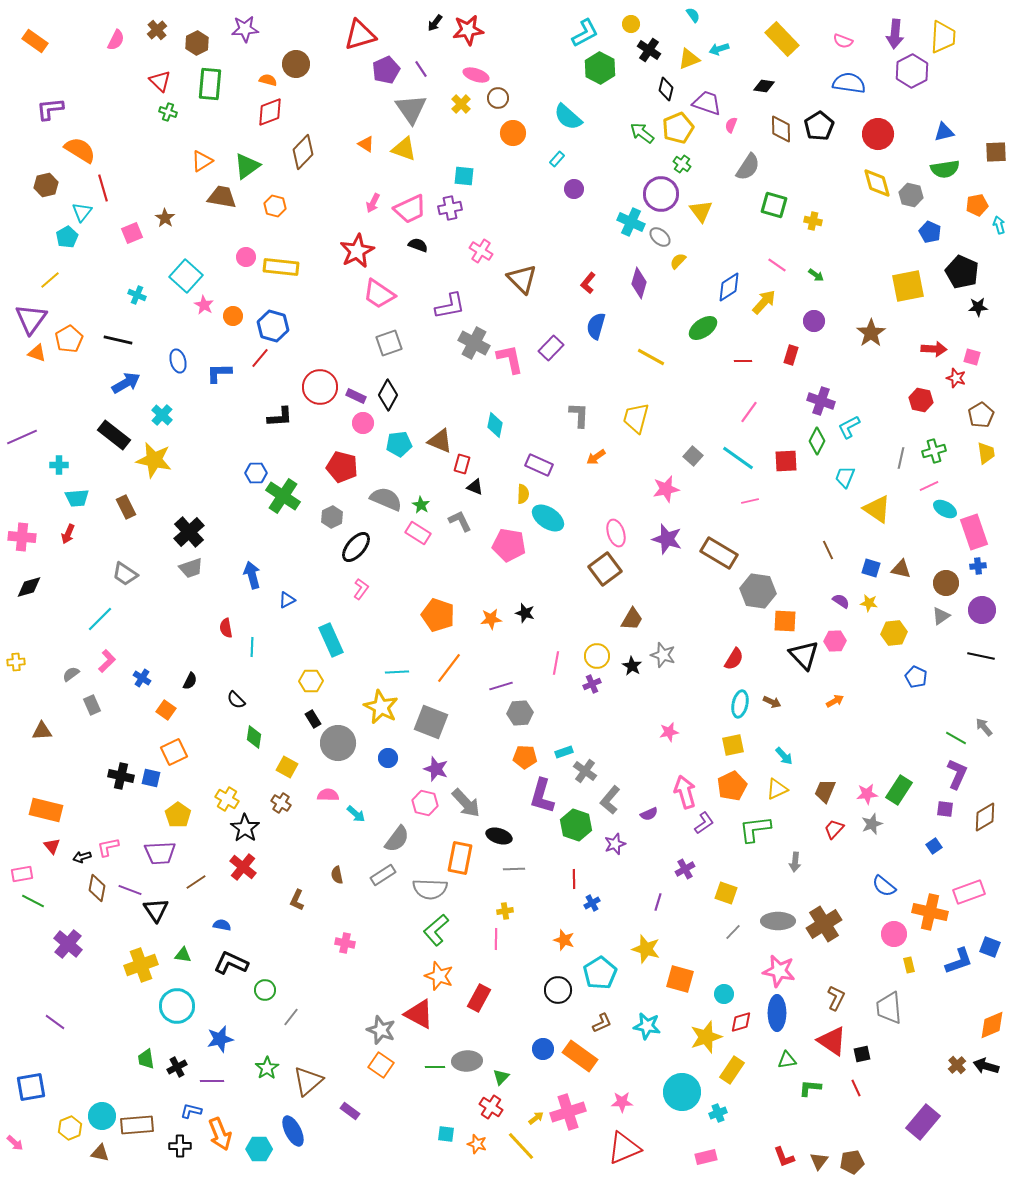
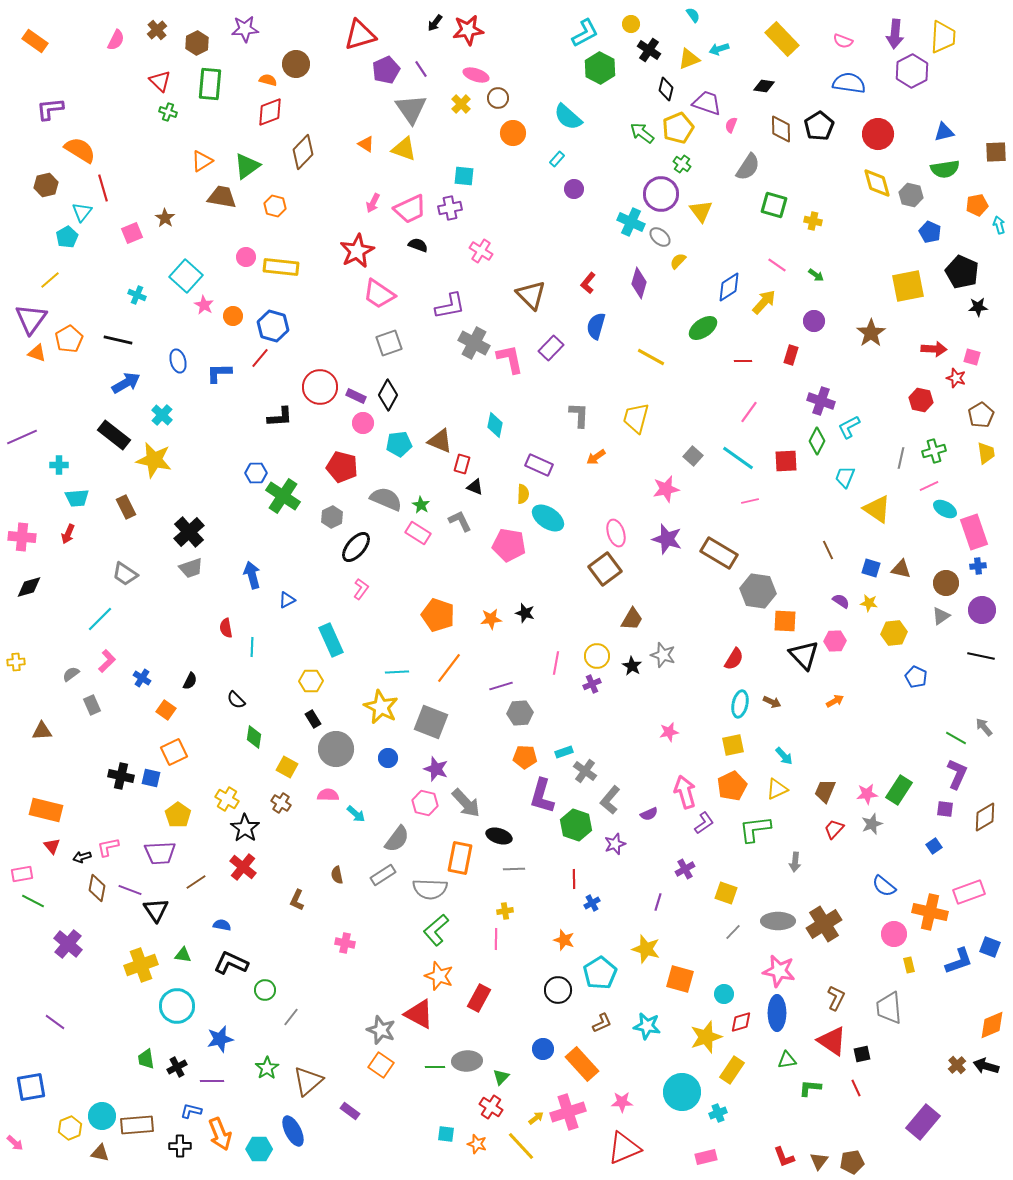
brown triangle at (522, 279): moved 9 px right, 16 px down
gray circle at (338, 743): moved 2 px left, 6 px down
orange rectangle at (580, 1056): moved 2 px right, 8 px down; rotated 12 degrees clockwise
